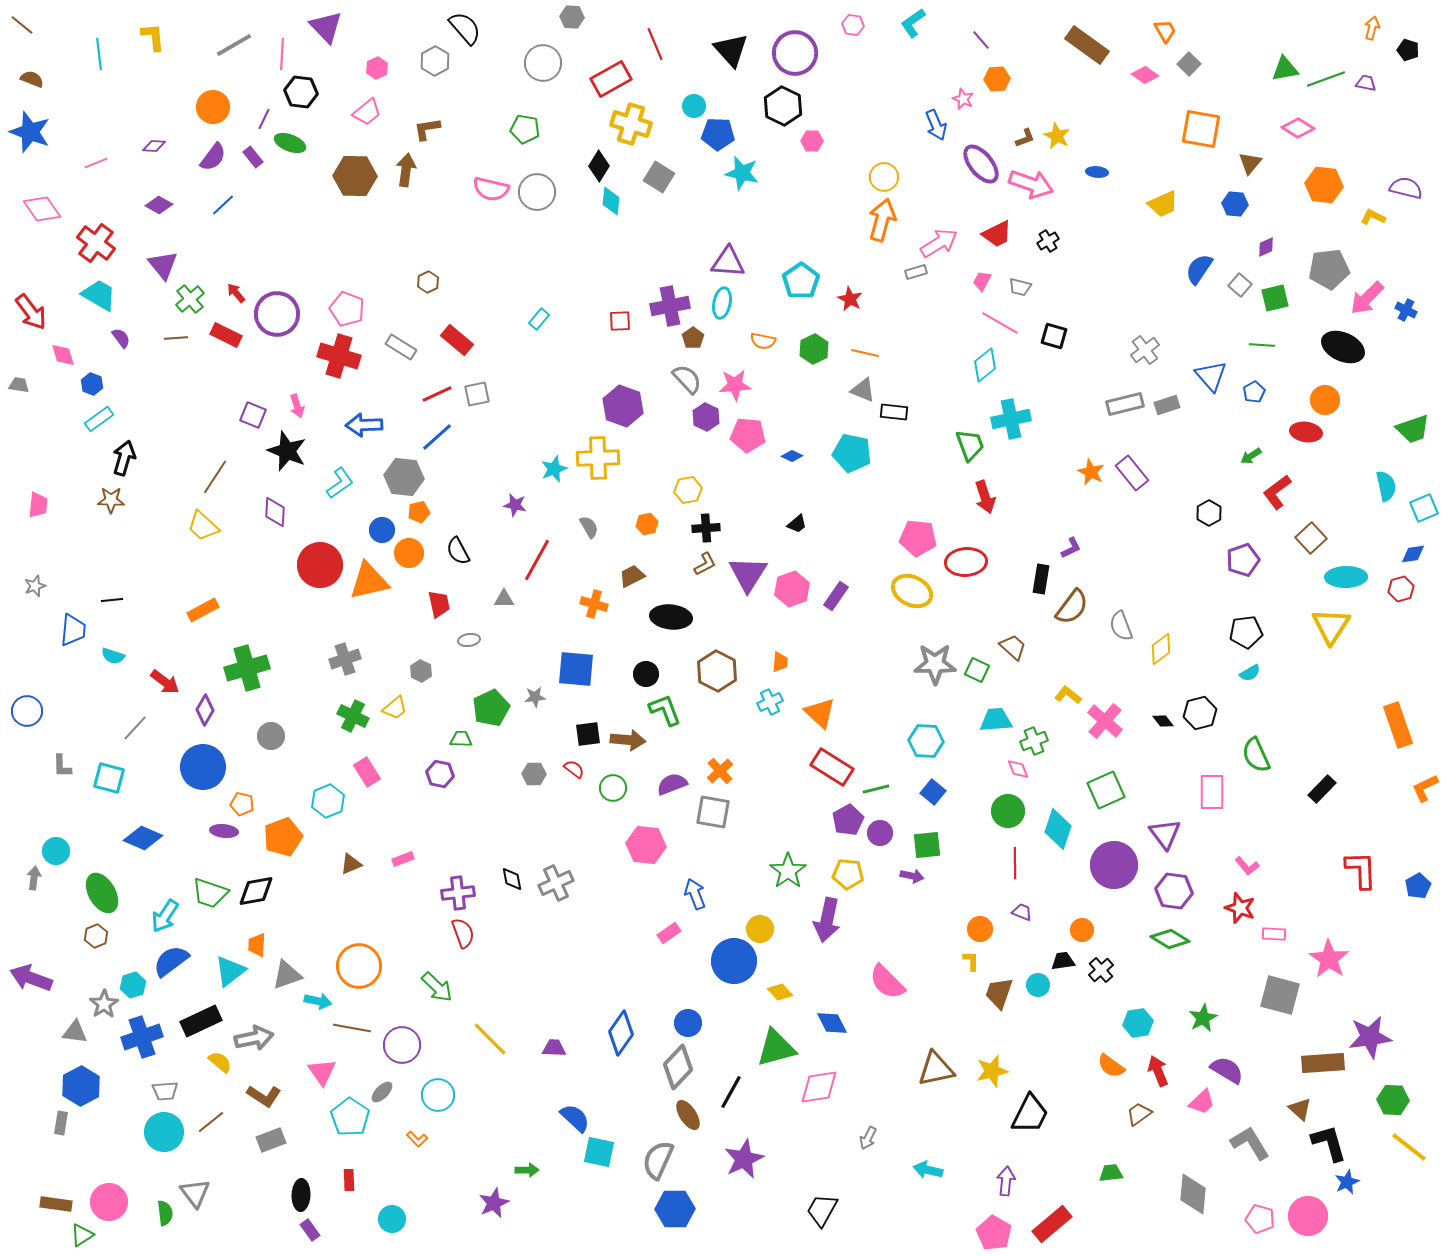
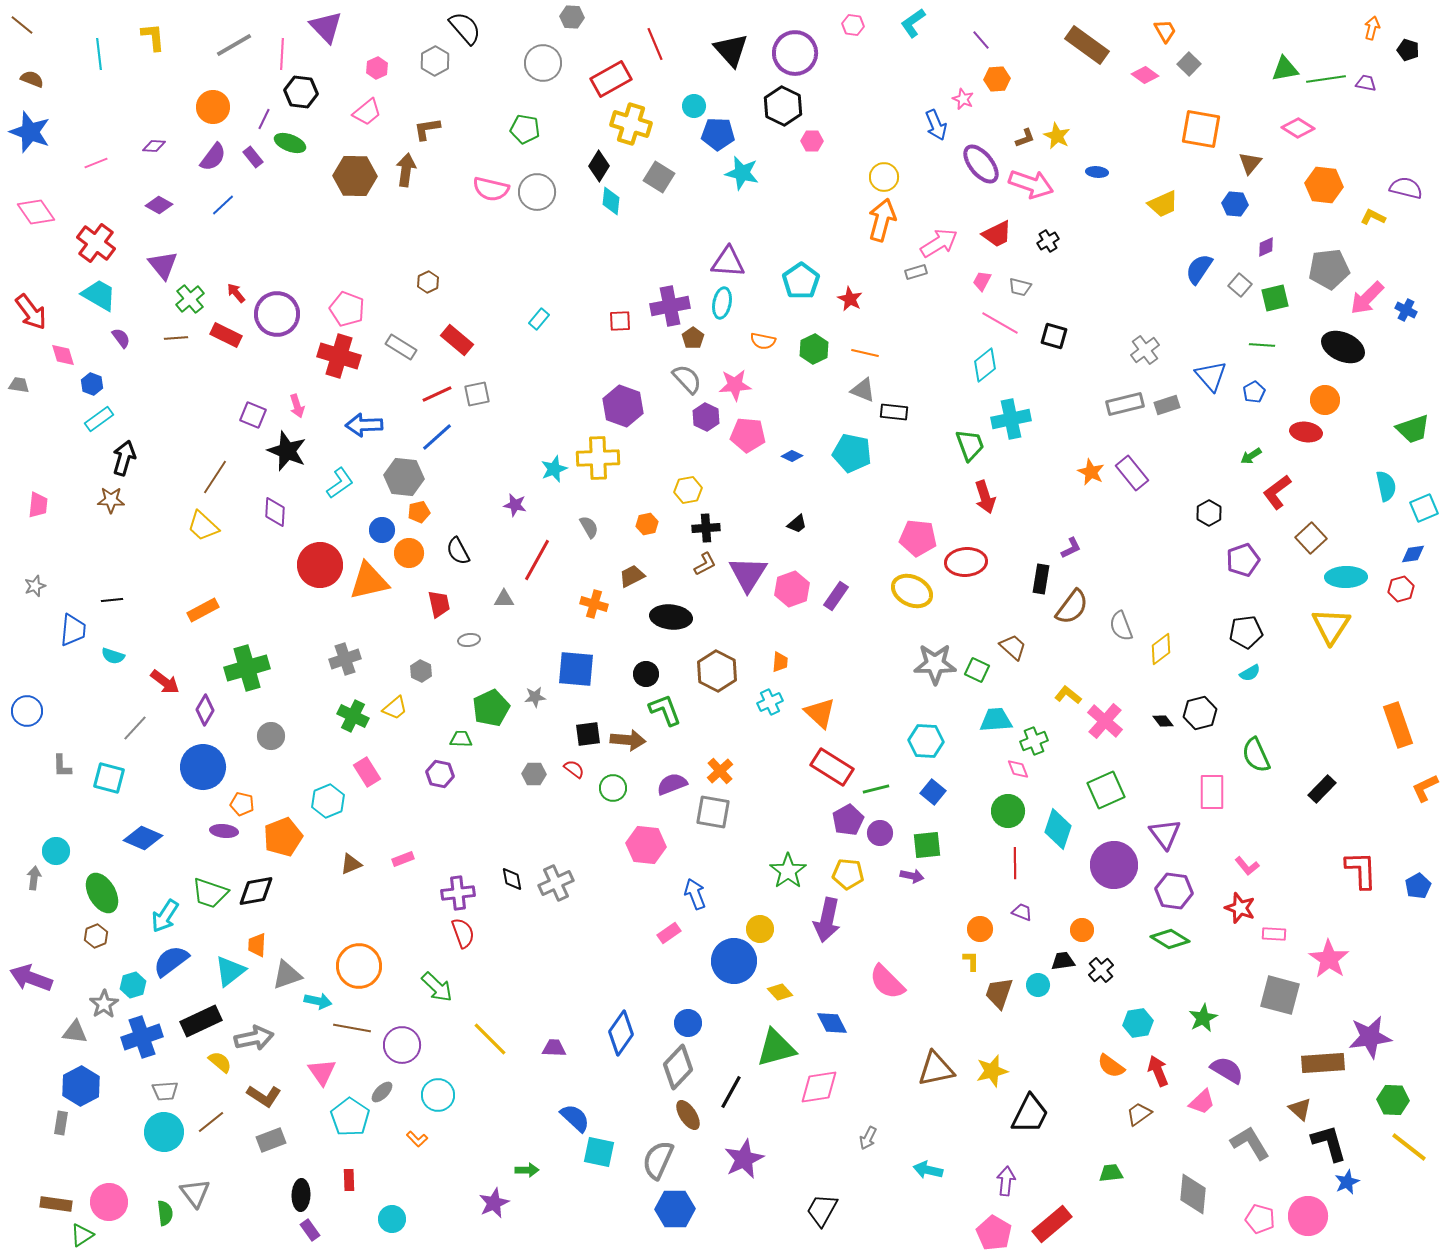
green line at (1326, 79): rotated 12 degrees clockwise
pink diamond at (42, 209): moved 6 px left, 3 px down
